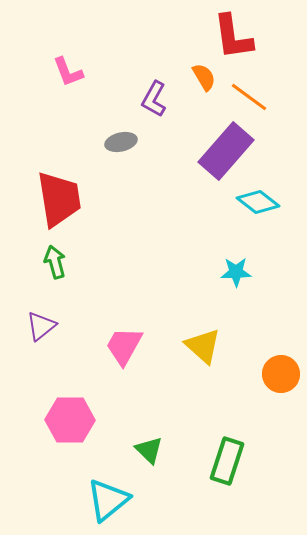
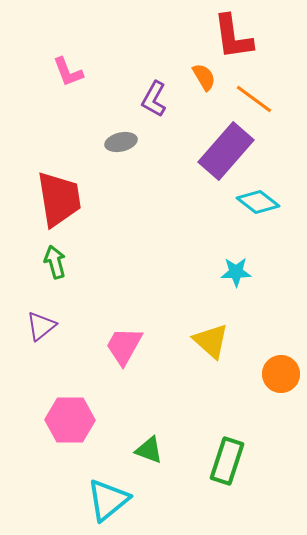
orange line: moved 5 px right, 2 px down
yellow triangle: moved 8 px right, 5 px up
green triangle: rotated 24 degrees counterclockwise
